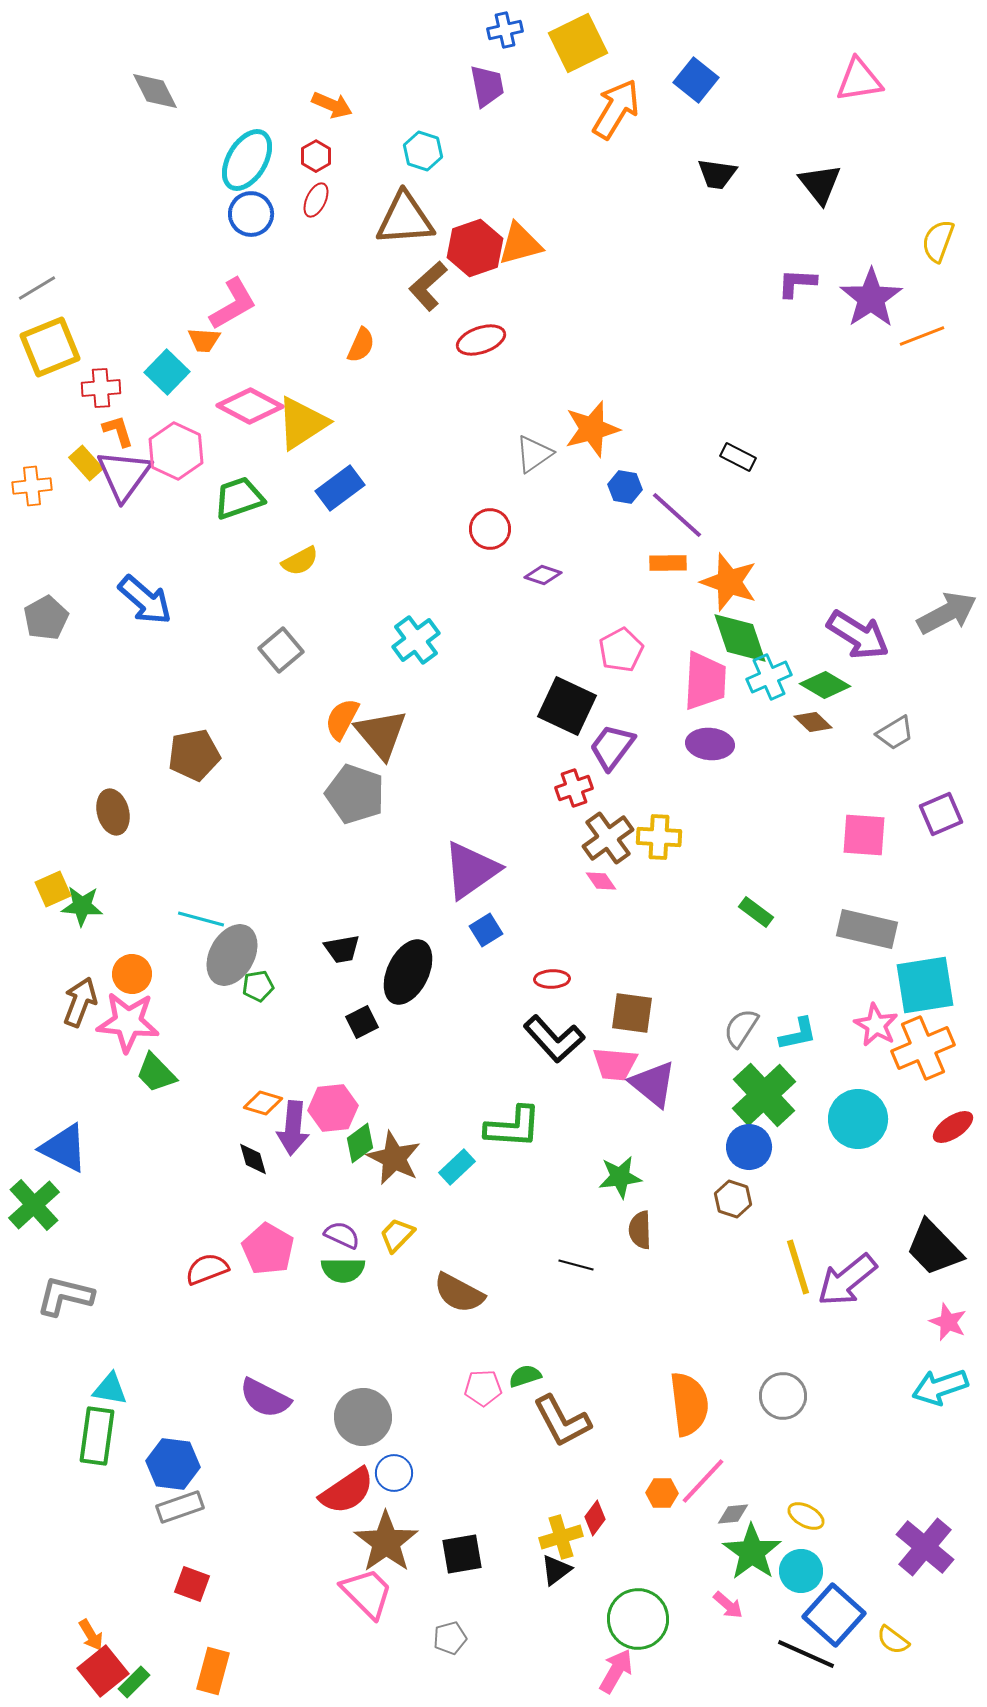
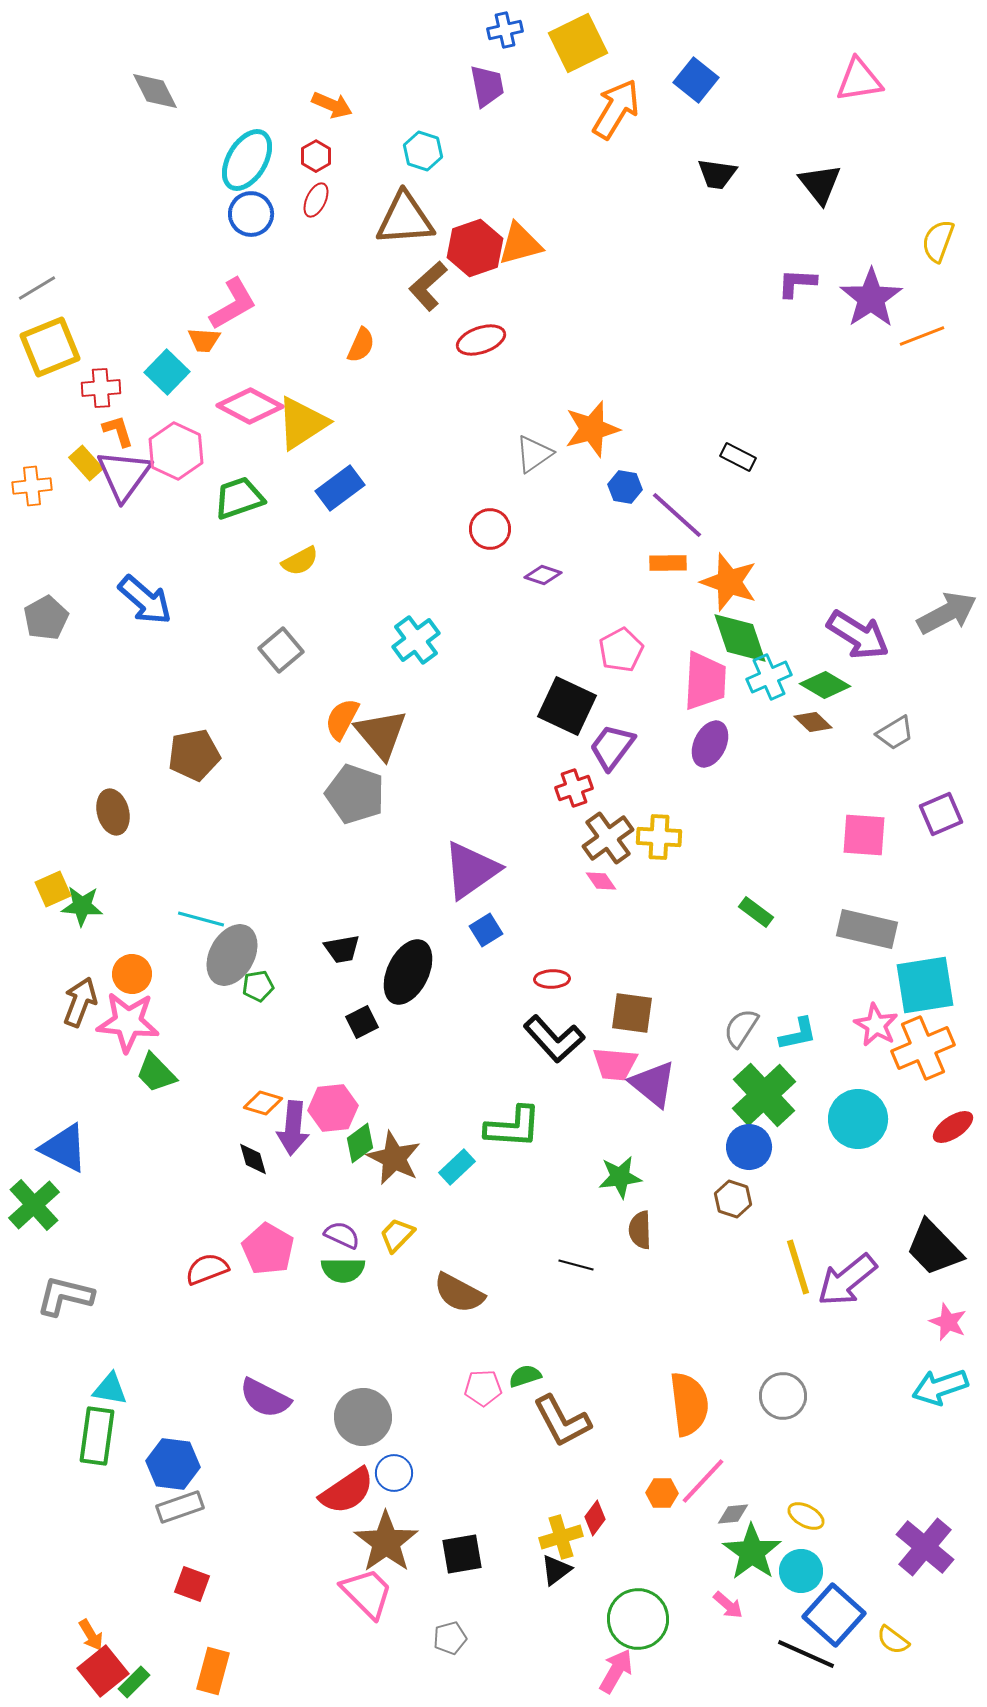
purple ellipse at (710, 744): rotated 69 degrees counterclockwise
